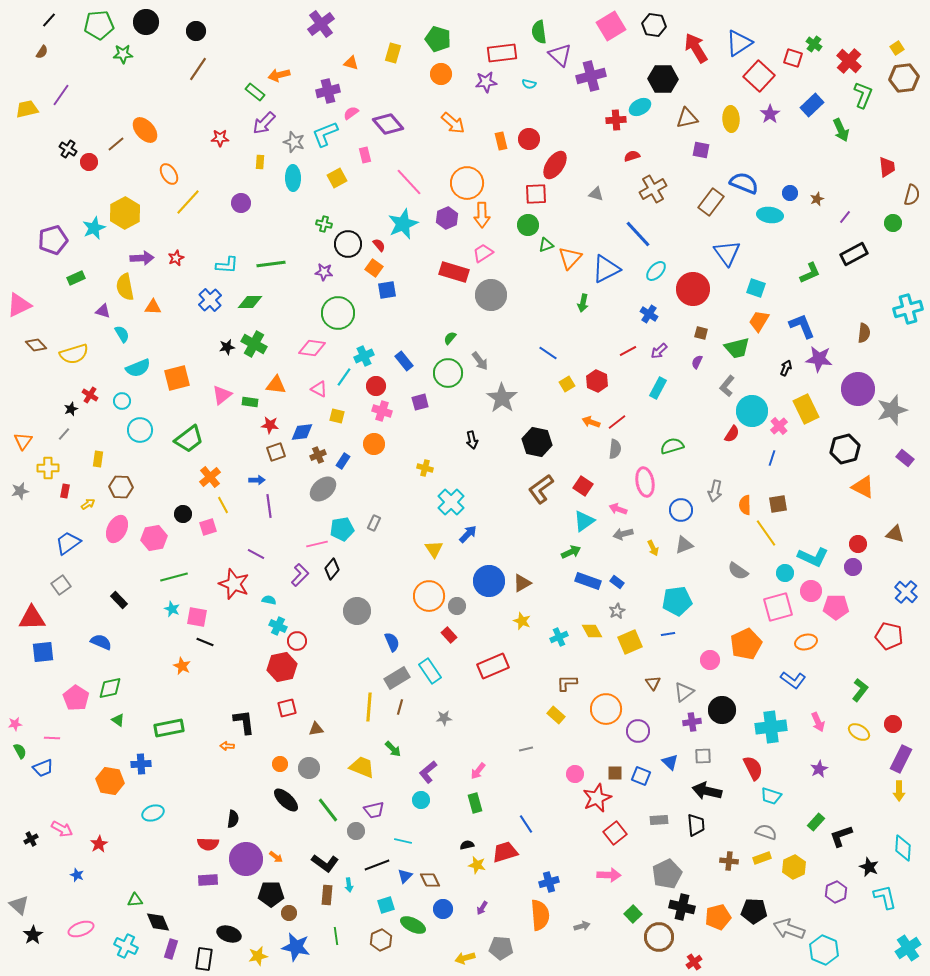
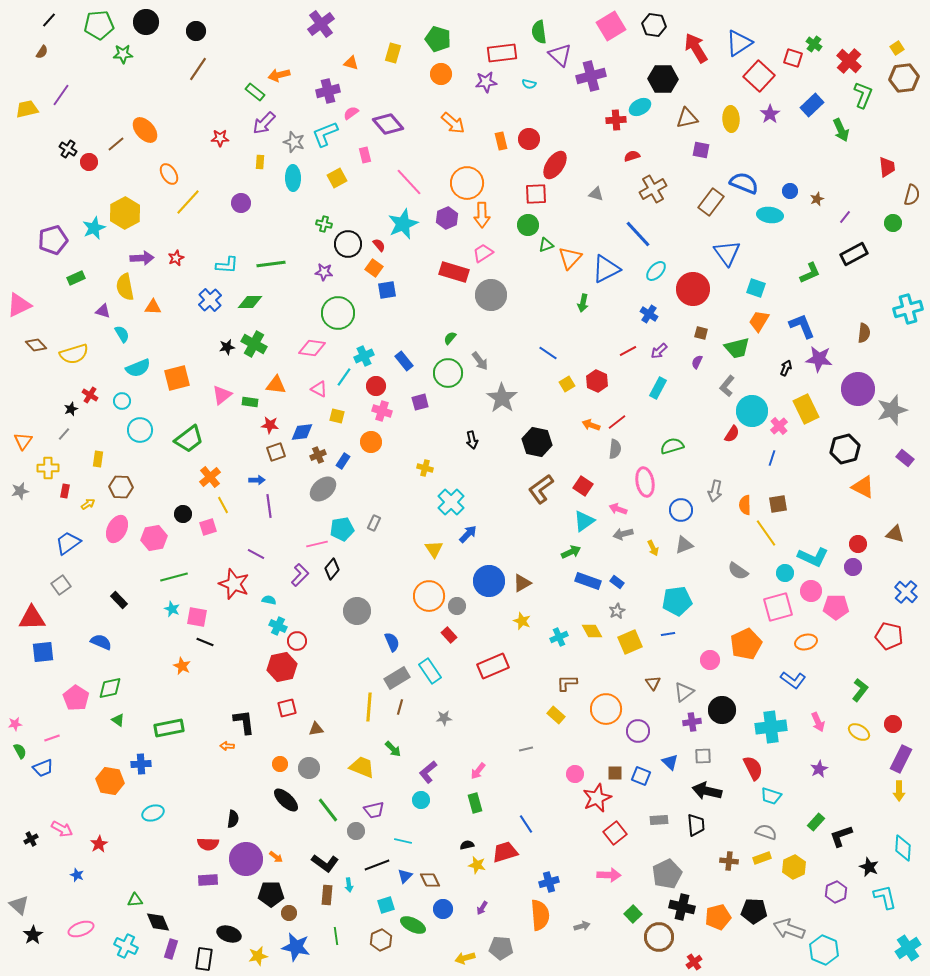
blue circle at (790, 193): moved 2 px up
orange arrow at (591, 422): moved 3 px down
orange circle at (374, 444): moved 3 px left, 2 px up
pink line at (52, 738): rotated 21 degrees counterclockwise
